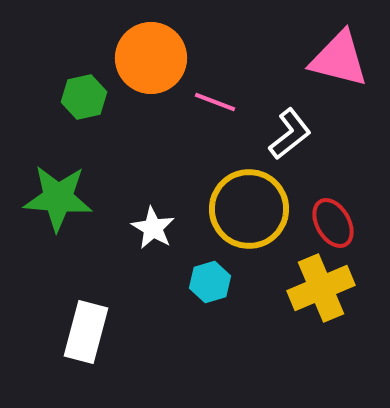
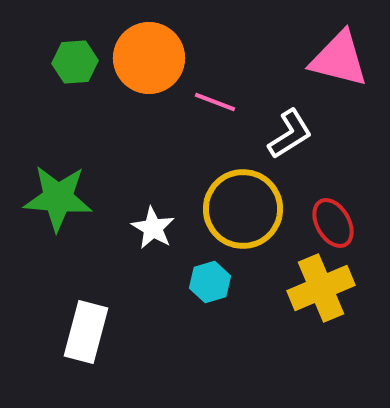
orange circle: moved 2 px left
green hexagon: moved 9 px left, 35 px up; rotated 9 degrees clockwise
white L-shape: rotated 6 degrees clockwise
yellow circle: moved 6 px left
